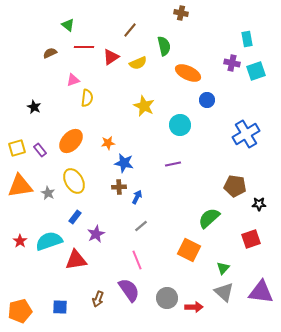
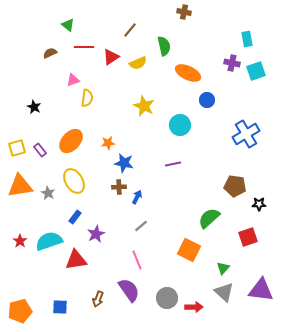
brown cross at (181, 13): moved 3 px right, 1 px up
red square at (251, 239): moved 3 px left, 2 px up
purple triangle at (261, 292): moved 2 px up
